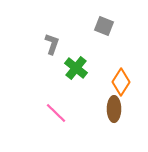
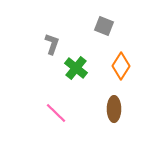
orange diamond: moved 16 px up
